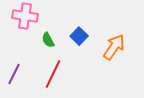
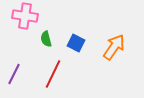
blue square: moved 3 px left, 7 px down; rotated 18 degrees counterclockwise
green semicircle: moved 2 px left, 1 px up; rotated 14 degrees clockwise
